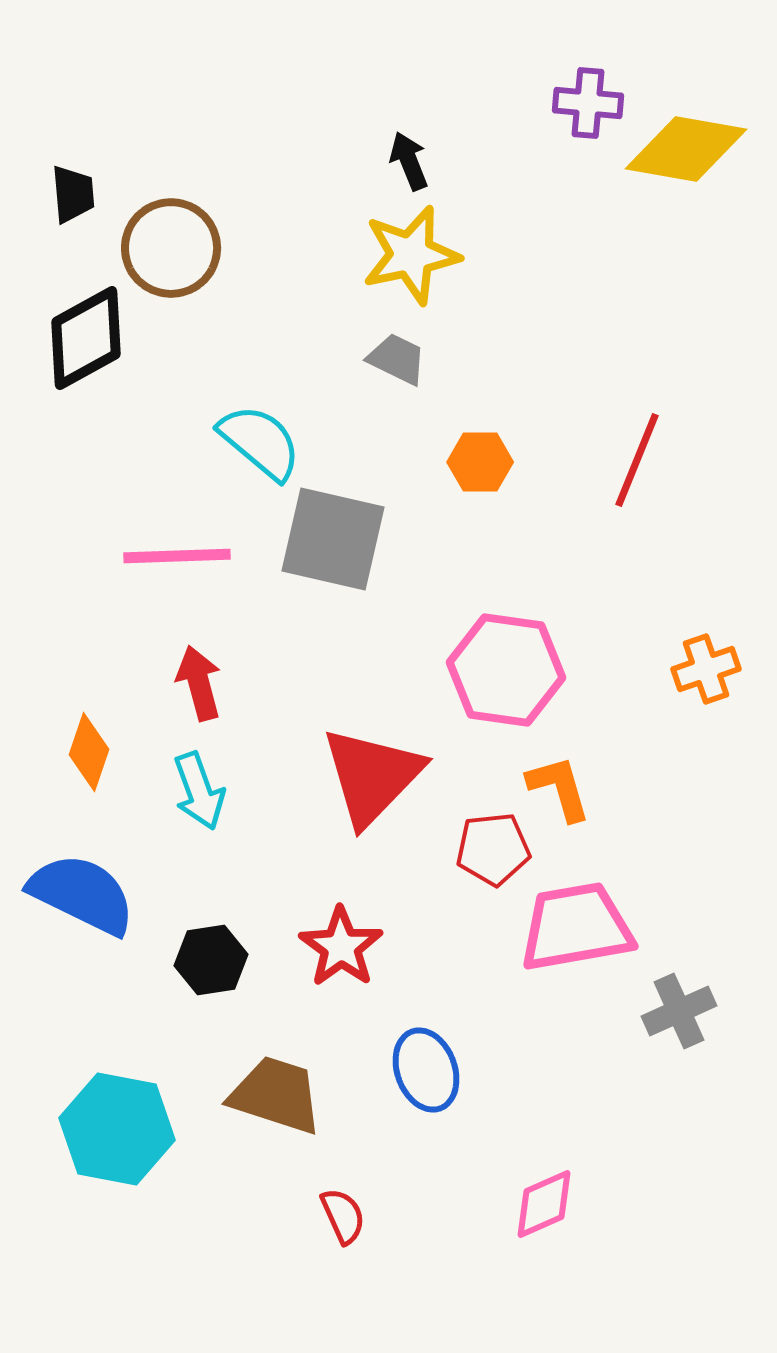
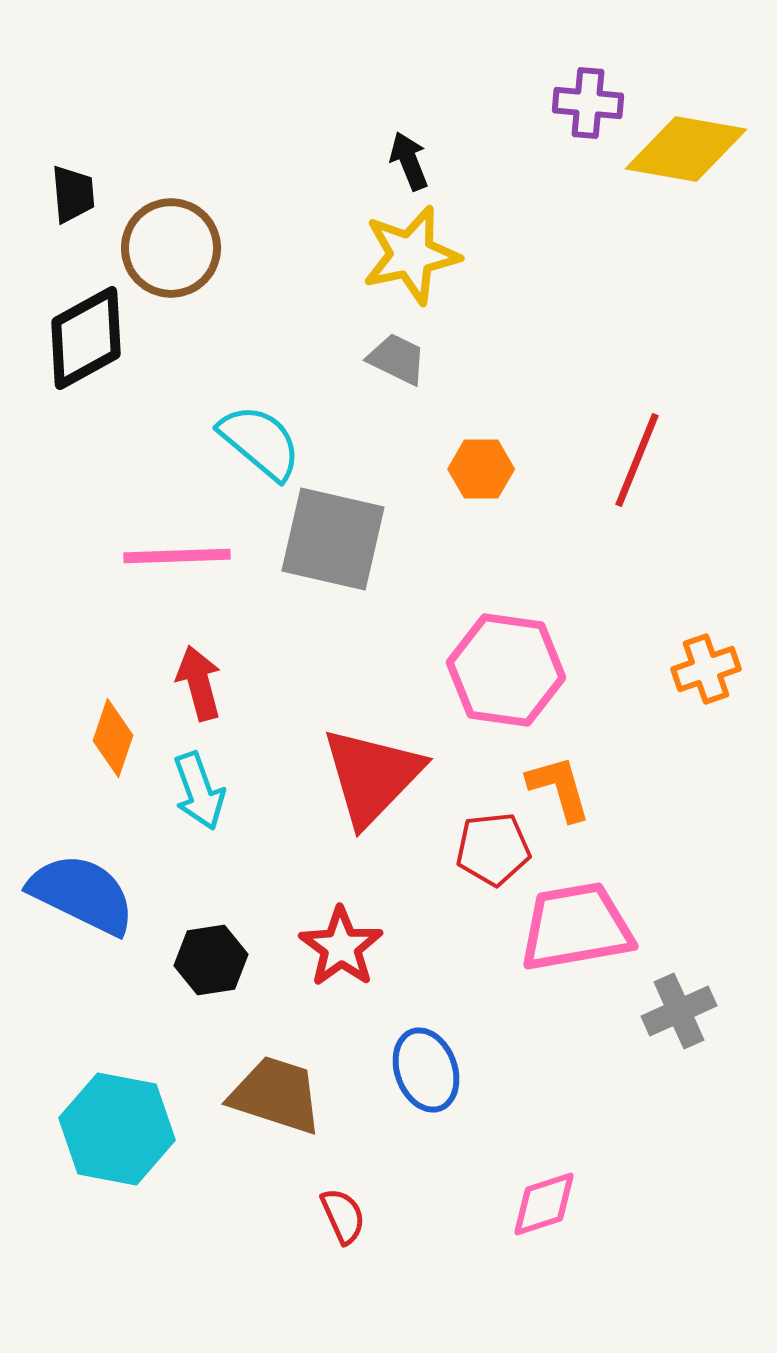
orange hexagon: moved 1 px right, 7 px down
orange diamond: moved 24 px right, 14 px up
pink diamond: rotated 6 degrees clockwise
